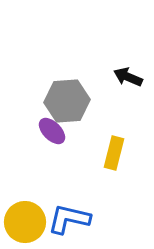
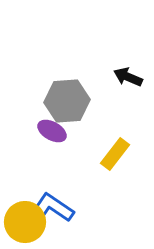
purple ellipse: rotated 16 degrees counterclockwise
yellow rectangle: moved 1 px right, 1 px down; rotated 24 degrees clockwise
blue L-shape: moved 17 px left, 11 px up; rotated 21 degrees clockwise
